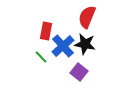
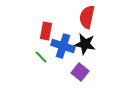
red semicircle: rotated 10 degrees counterclockwise
blue cross: rotated 30 degrees counterclockwise
purple square: moved 1 px right
